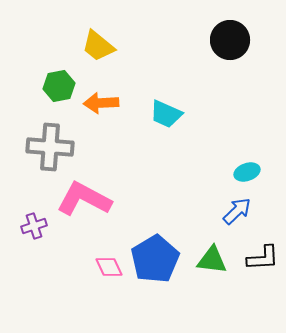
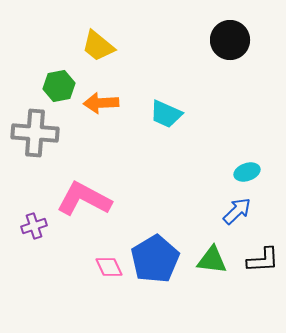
gray cross: moved 15 px left, 14 px up
black L-shape: moved 2 px down
